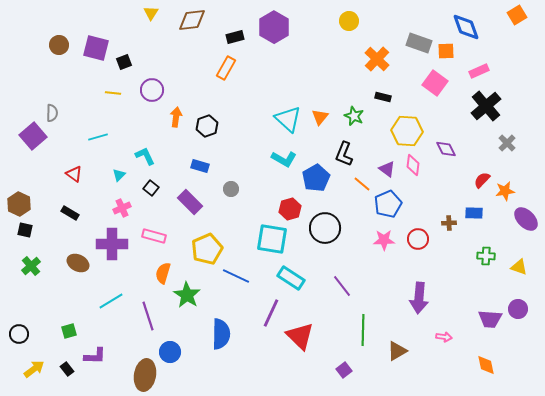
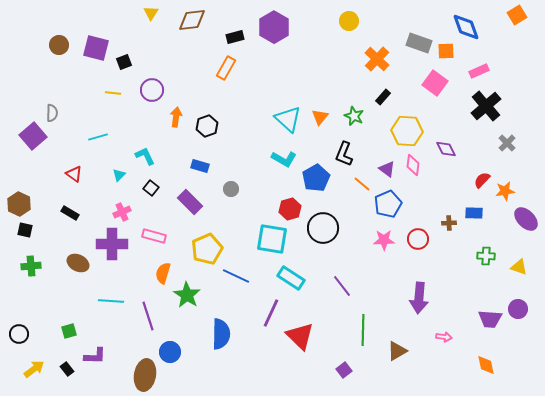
black rectangle at (383, 97): rotated 63 degrees counterclockwise
pink cross at (122, 208): moved 4 px down
black circle at (325, 228): moved 2 px left
green cross at (31, 266): rotated 36 degrees clockwise
cyan line at (111, 301): rotated 35 degrees clockwise
